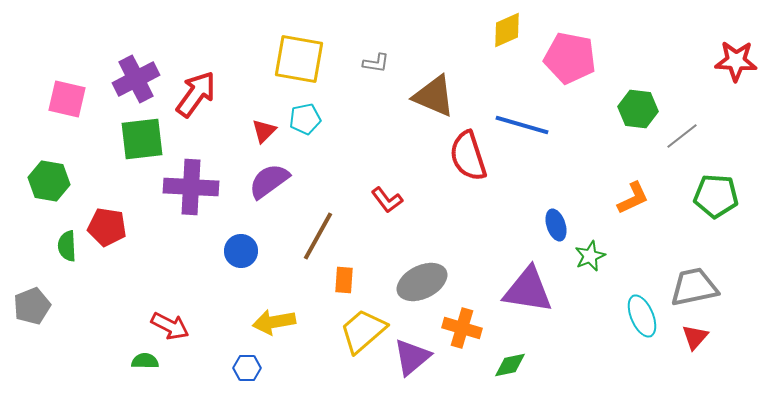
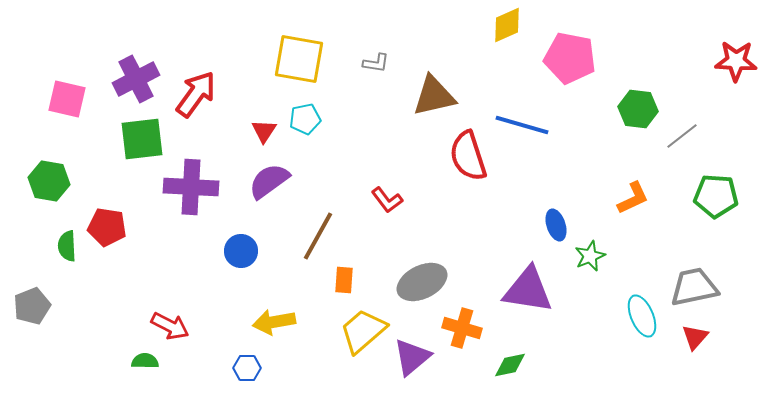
yellow diamond at (507, 30): moved 5 px up
brown triangle at (434, 96): rotated 36 degrees counterclockwise
red triangle at (264, 131): rotated 12 degrees counterclockwise
